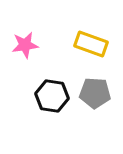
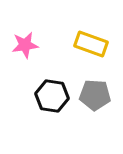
gray pentagon: moved 2 px down
